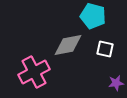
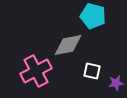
white square: moved 13 px left, 22 px down
pink cross: moved 2 px right, 1 px up
